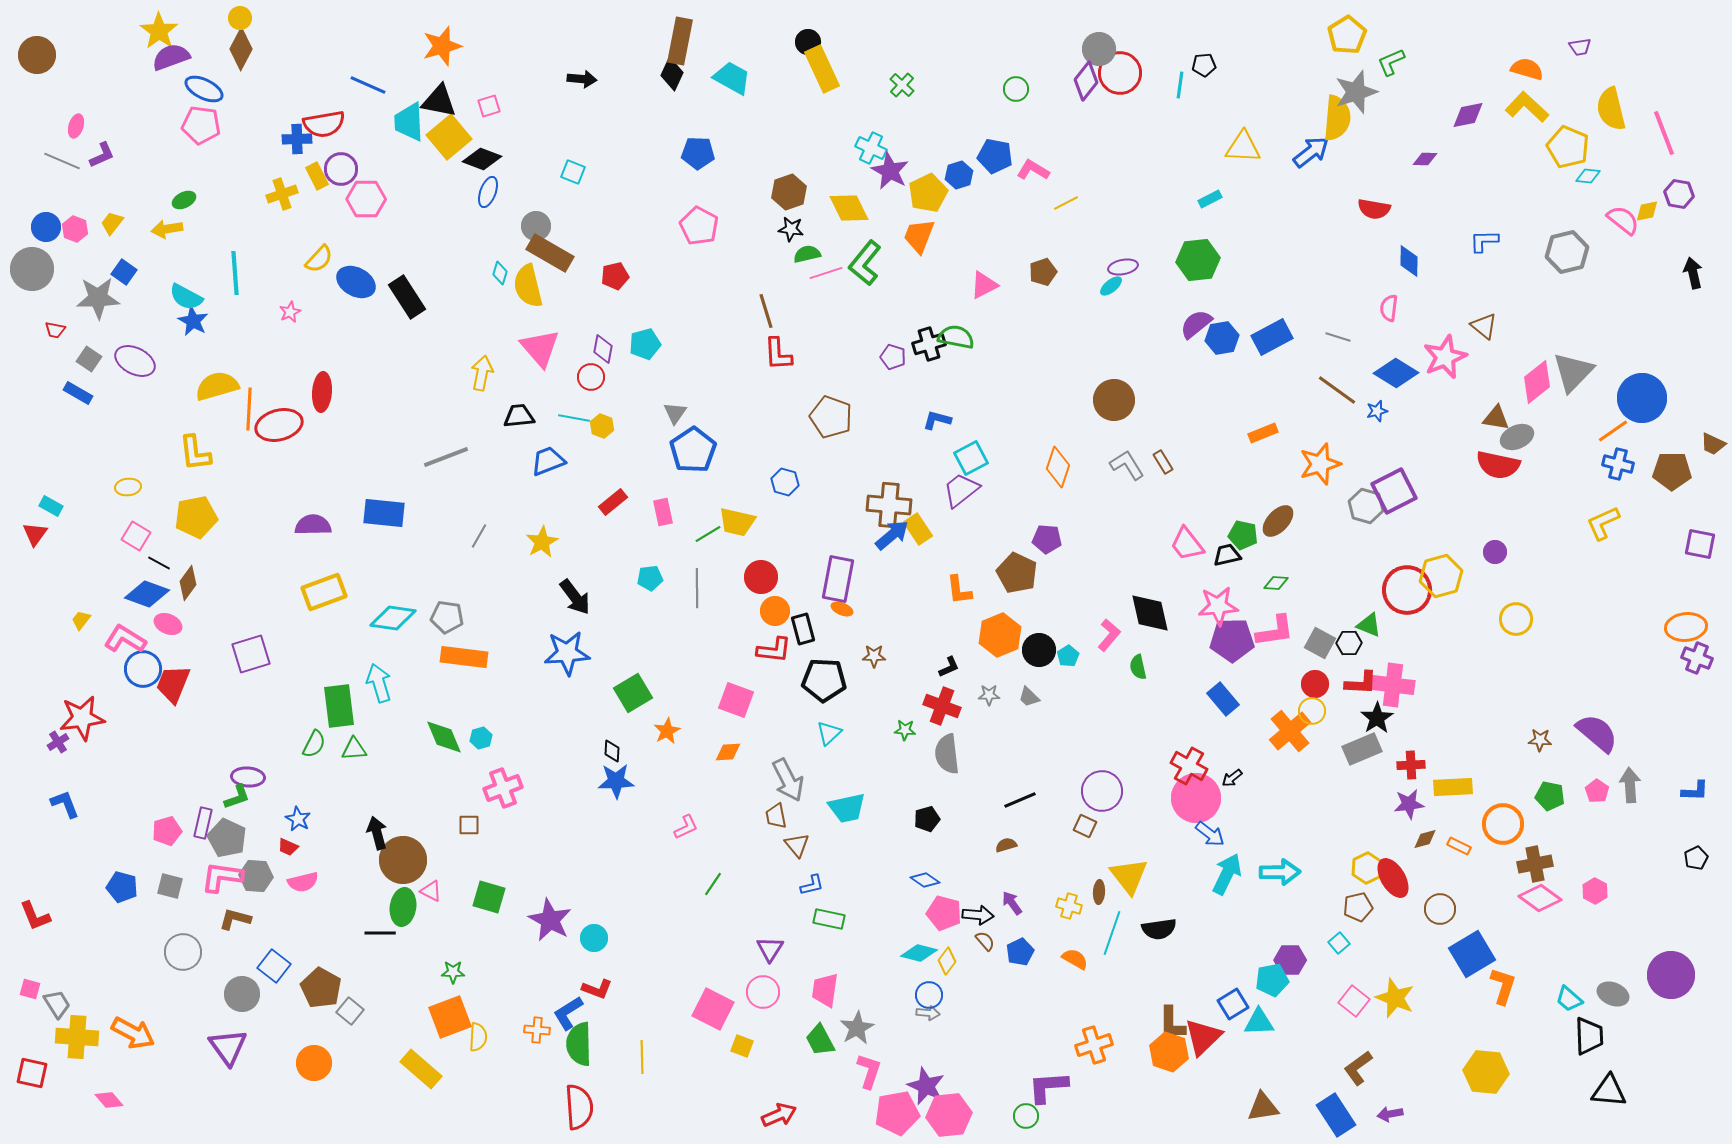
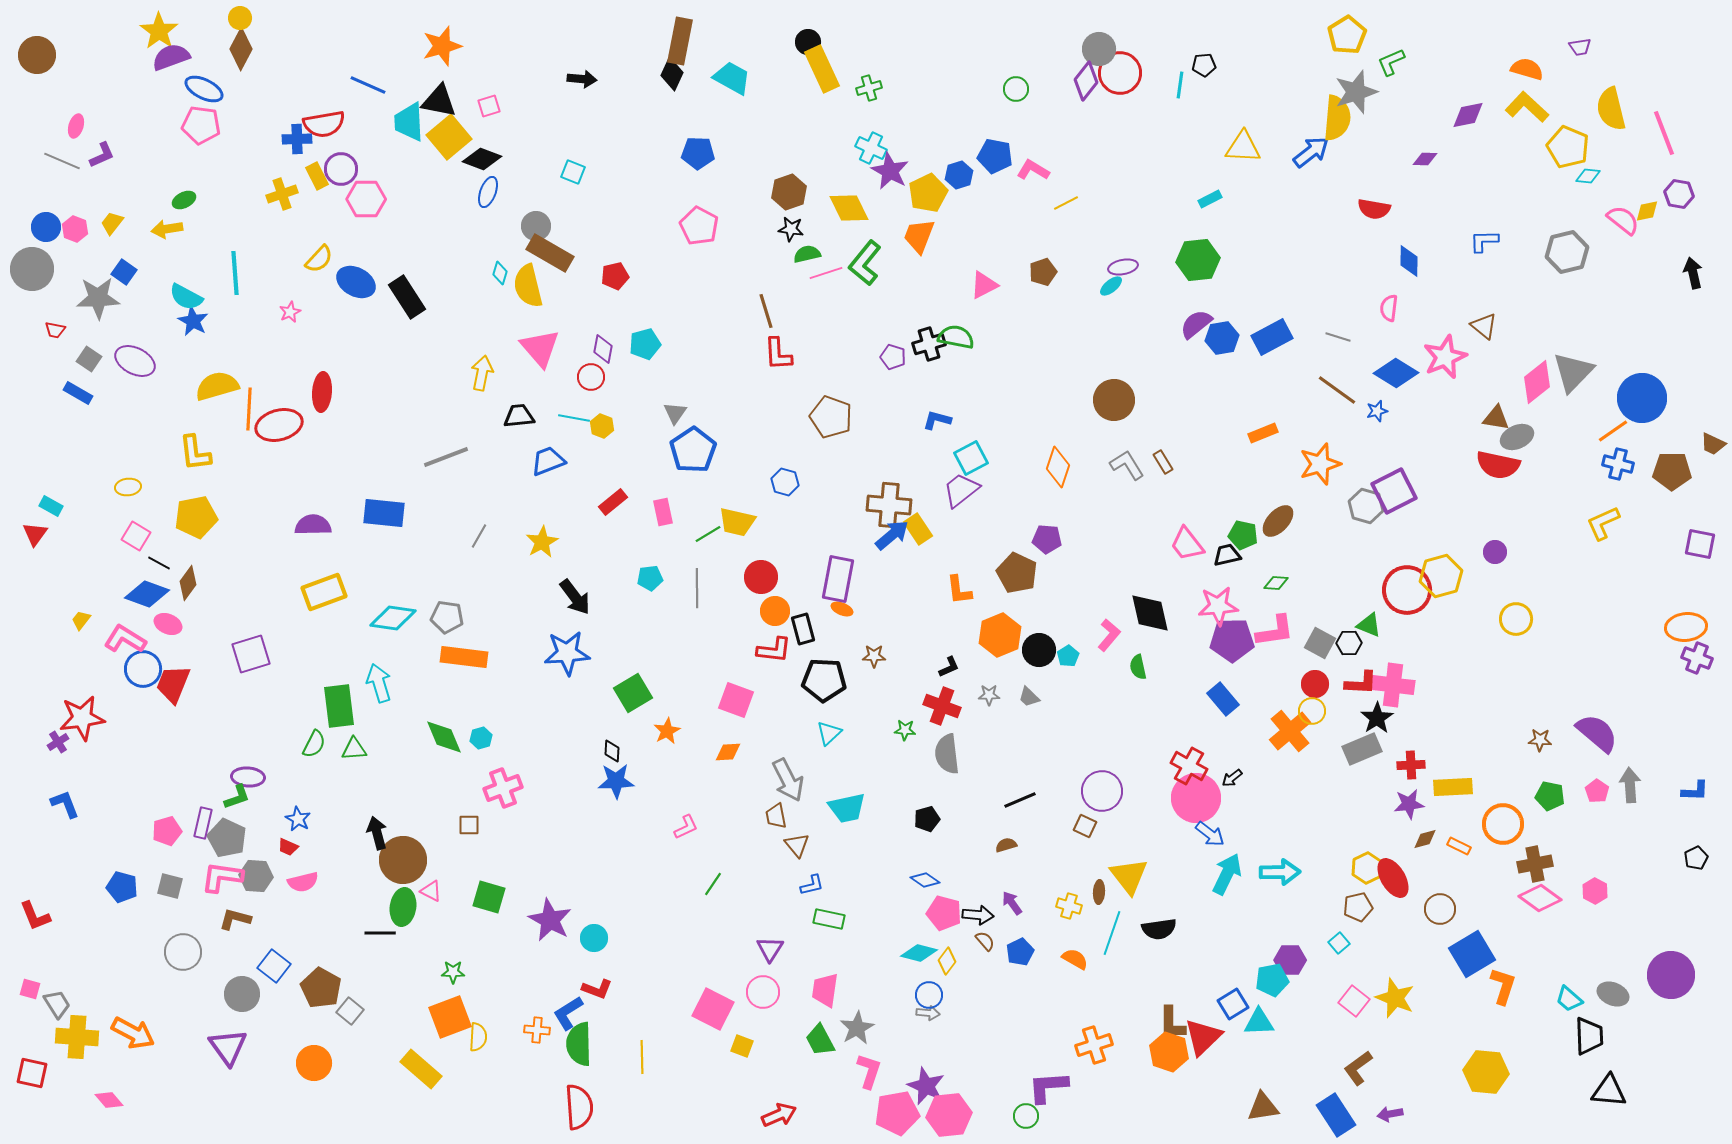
green cross at (902, 85): moved 33 px left, 3 px down; rotated 30 degrees clockwise
